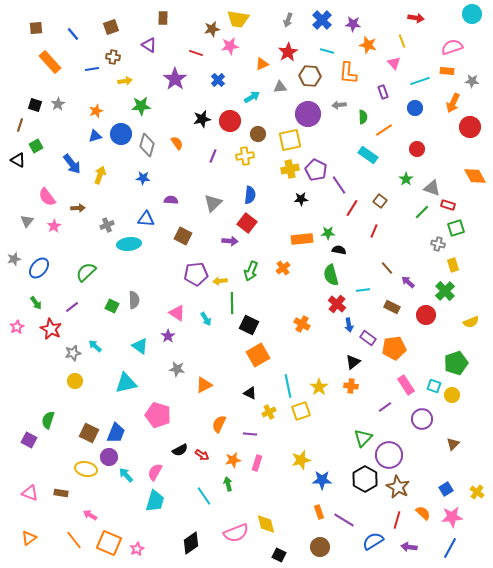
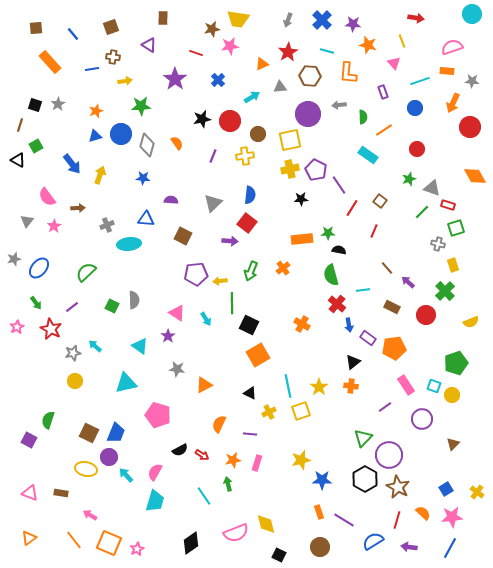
green star at (406, 179): moved 3 px right; rotated 16 degrees clockwise
